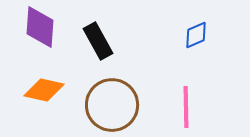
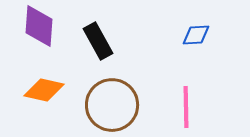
purple diamond: moved 1 px left, 1 px up
blue diamond: rotated 20 degrees clockwise
